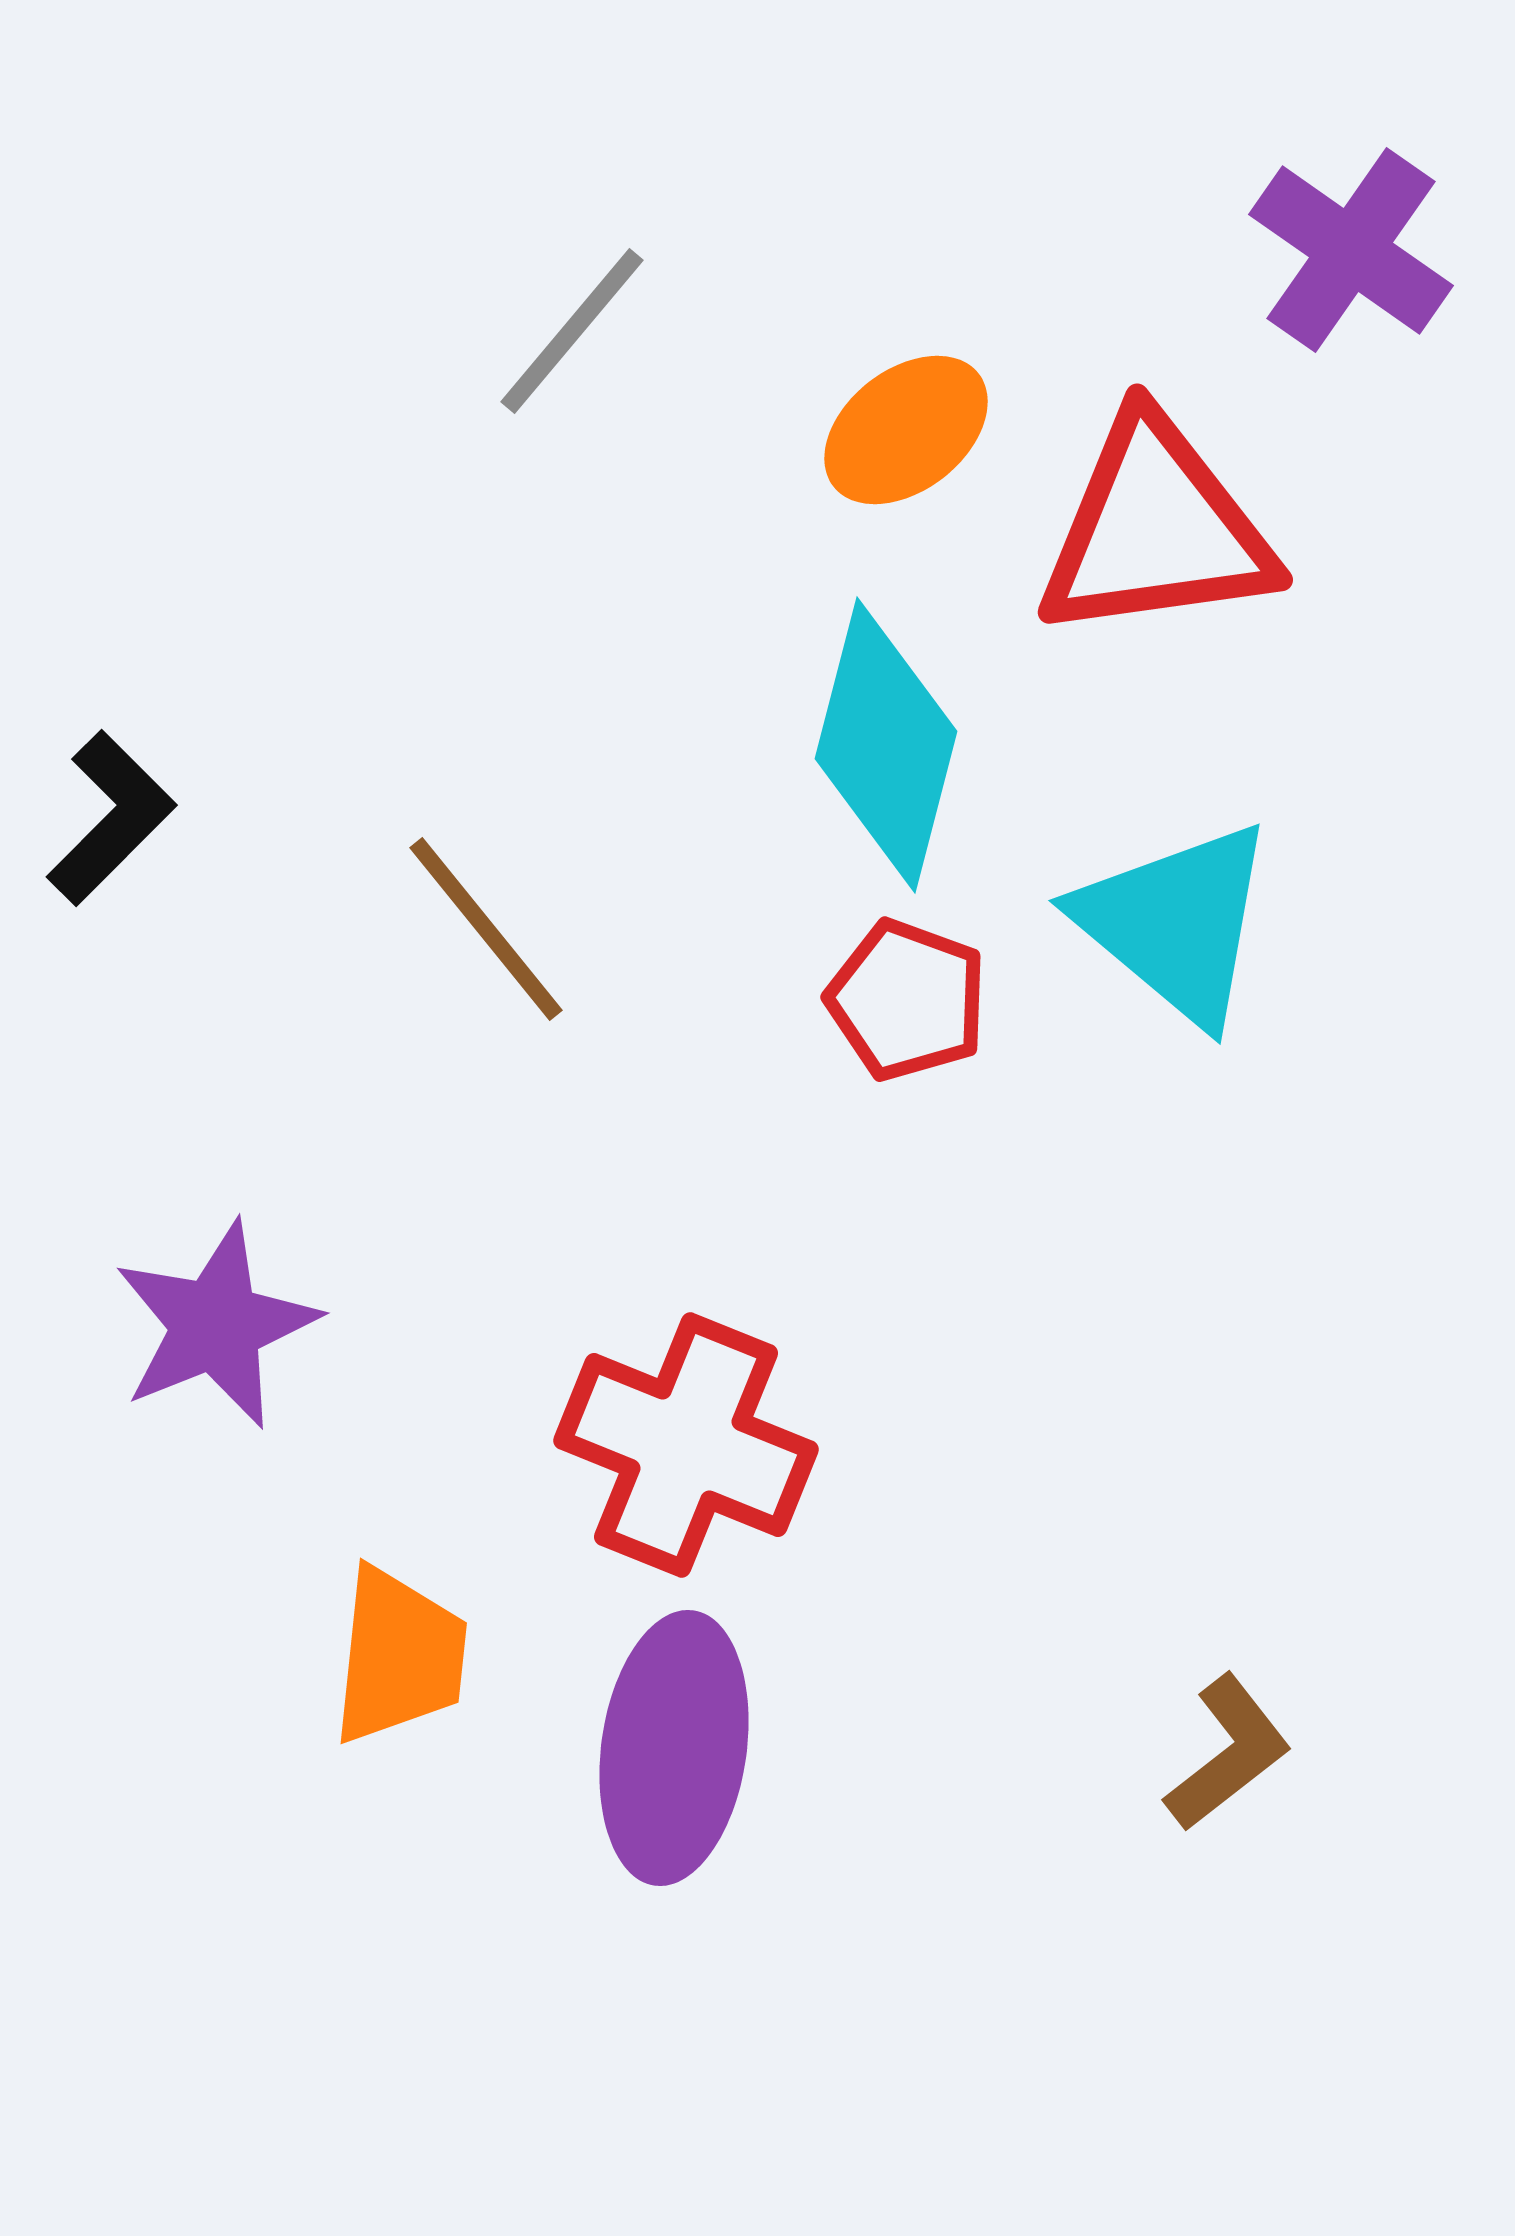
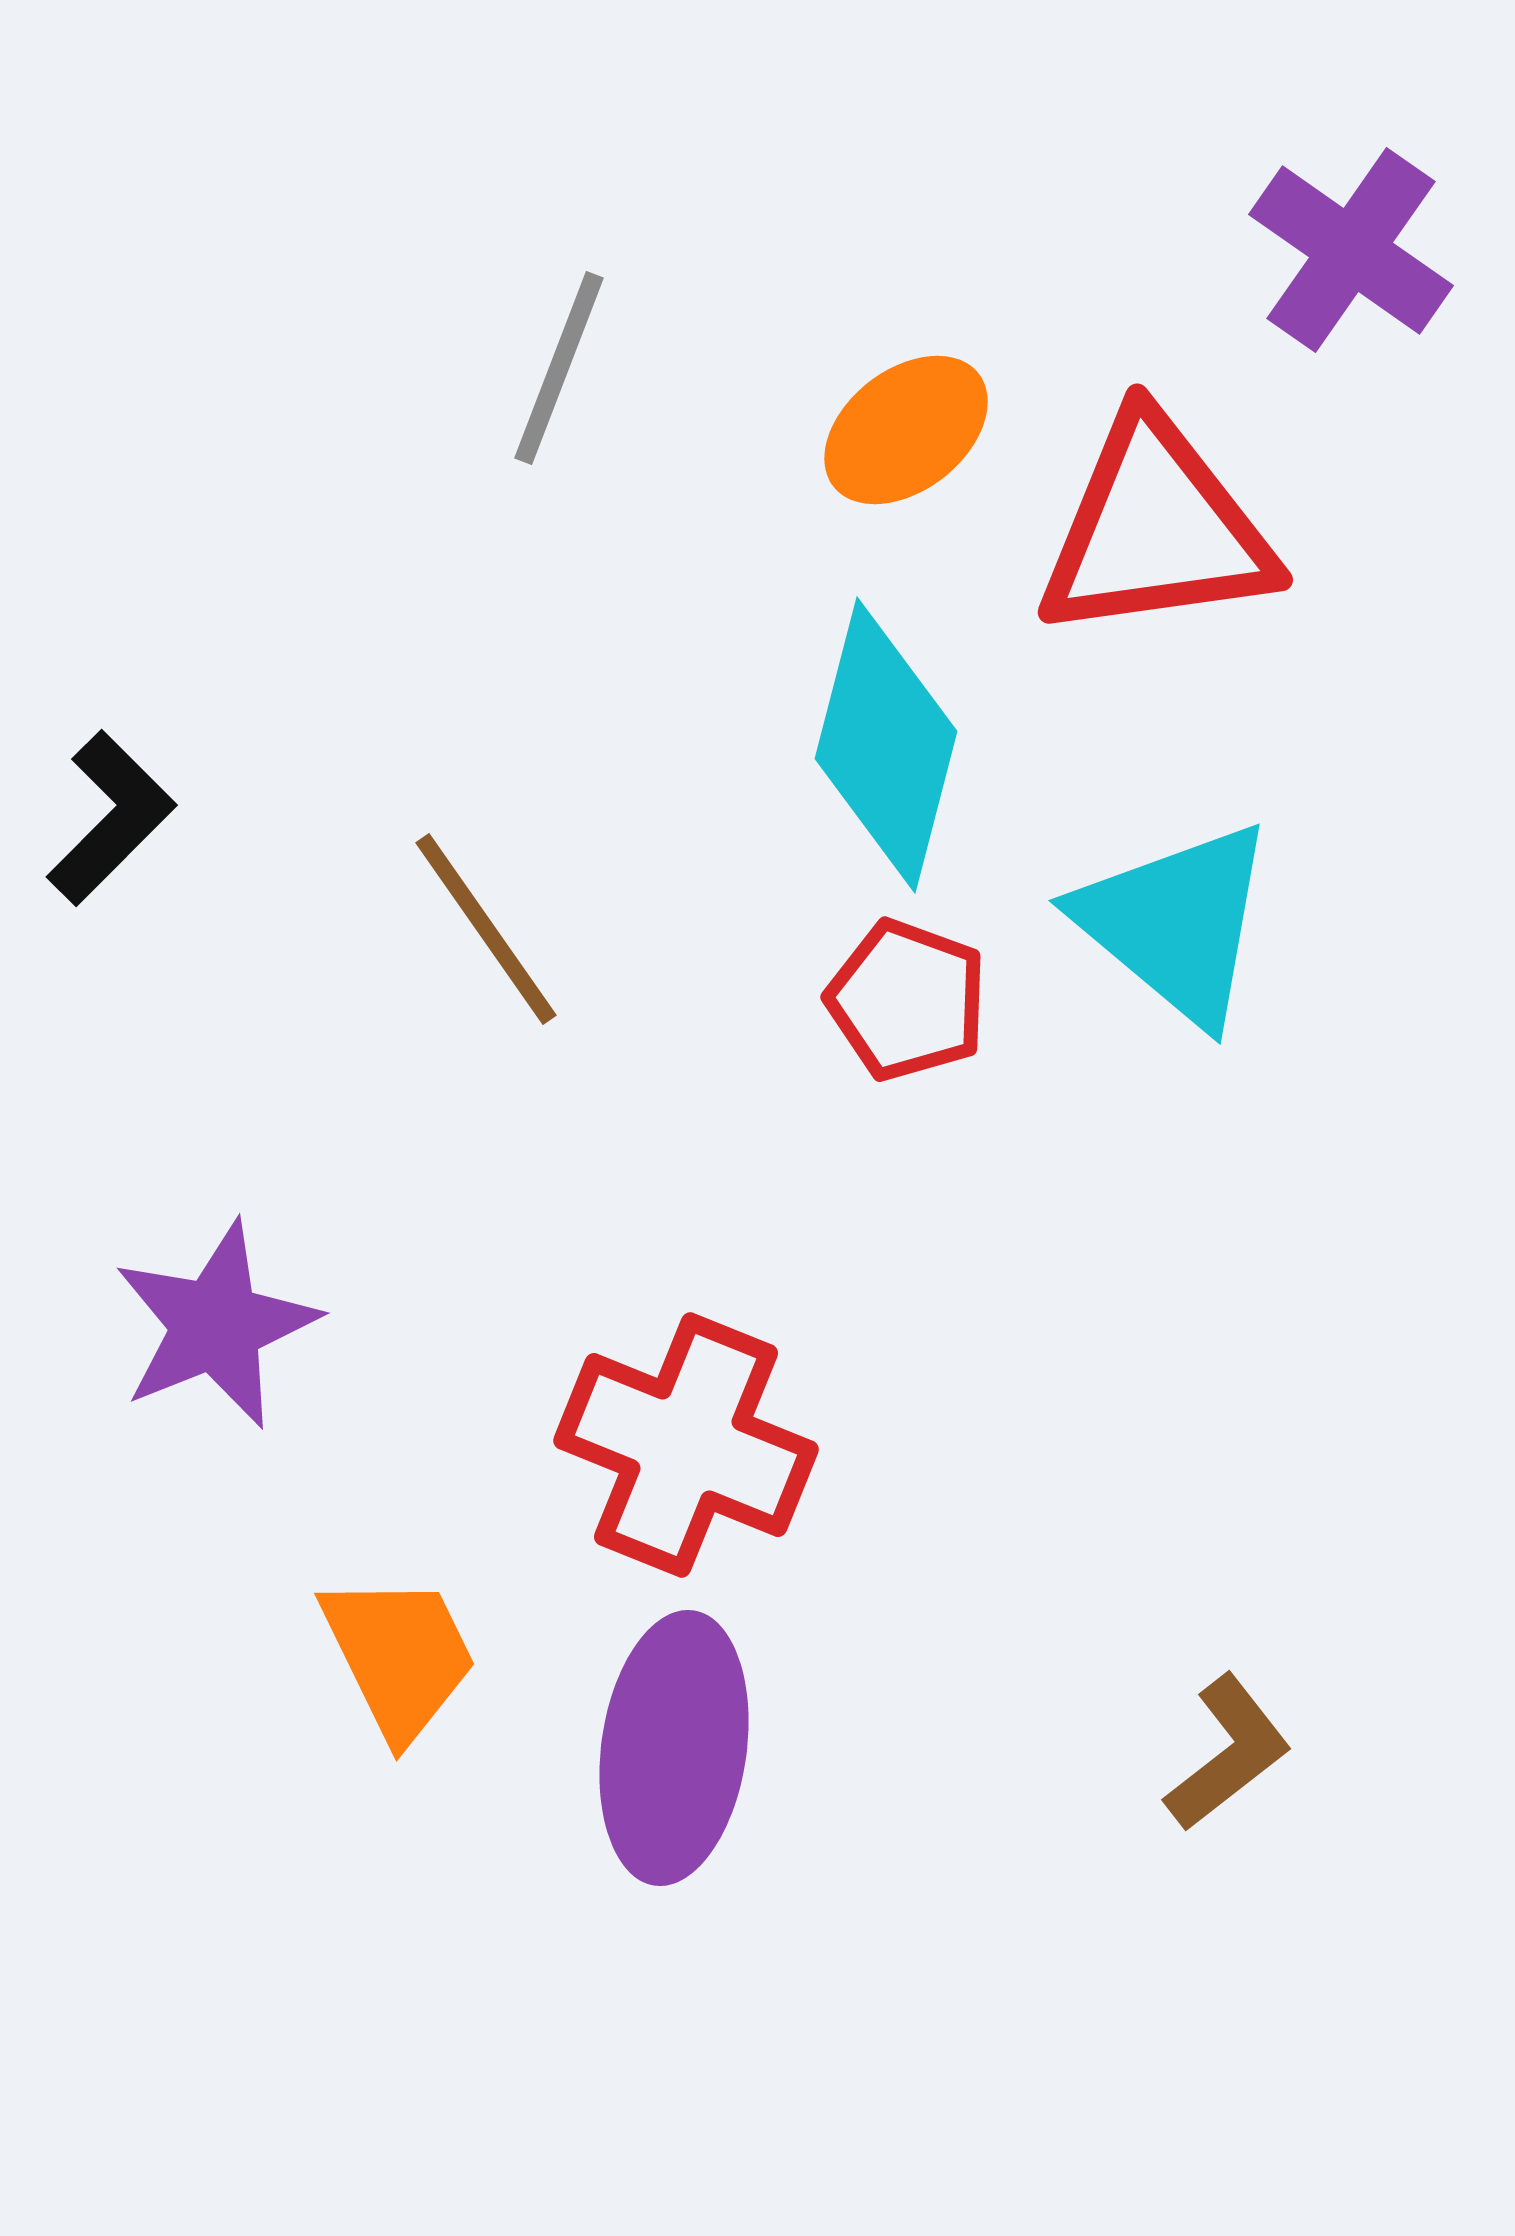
gray line: moved 13 px left, 37 px down; rotated 19 degrees counterclockwise
brown line: rotated 4 degrees clockwise
orange trapezoid: rotated 32 degrees counterclockwise
